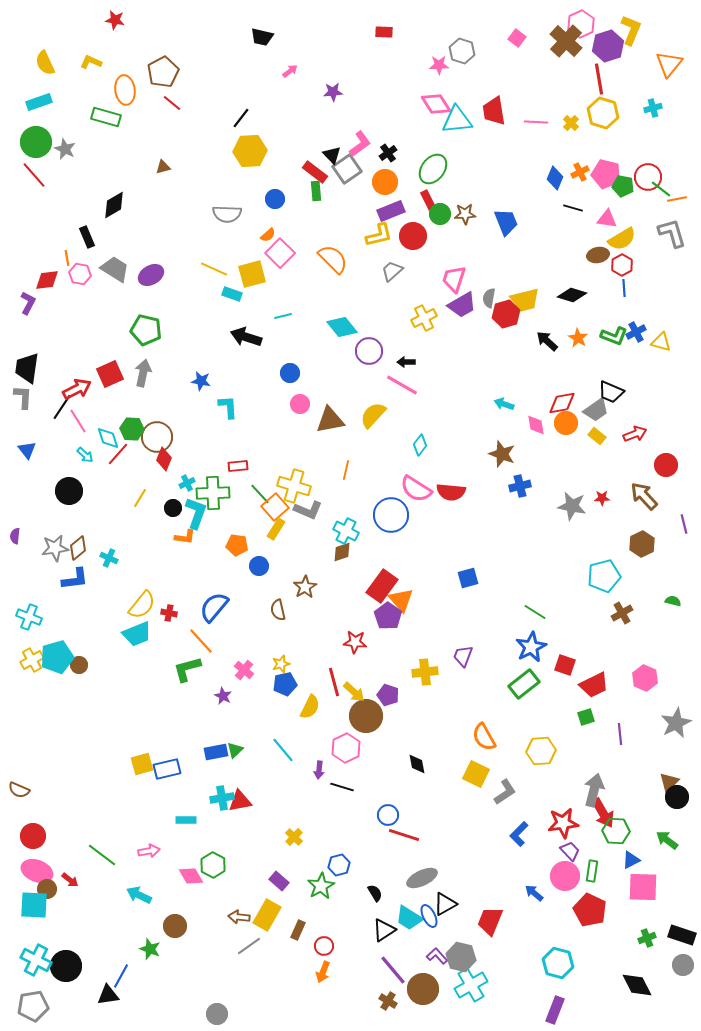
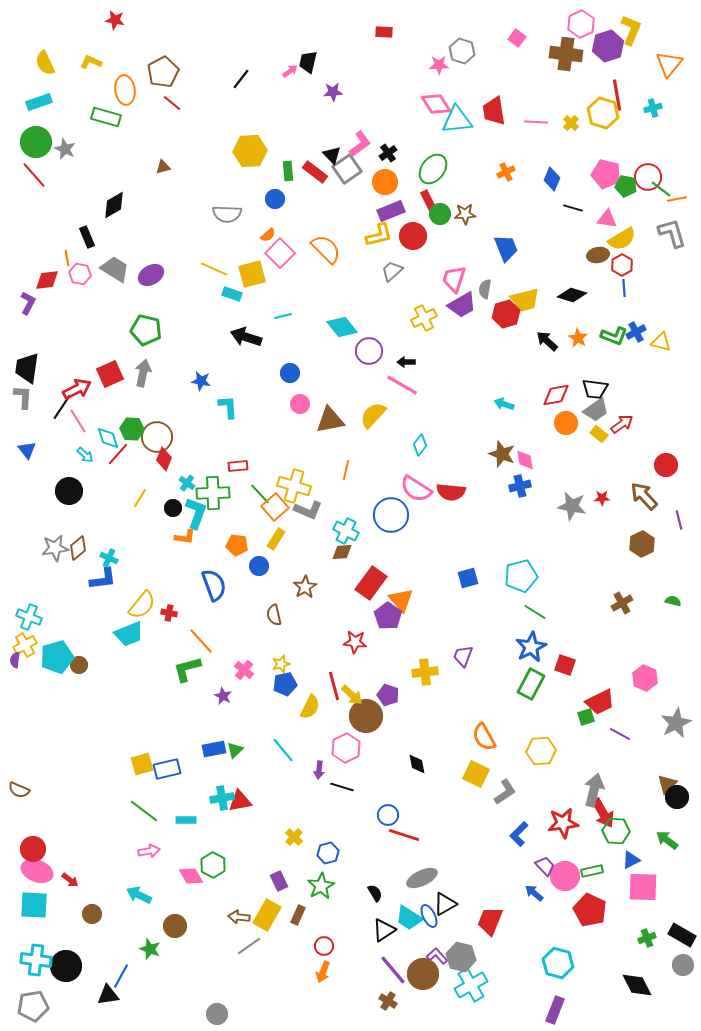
black trapezoid at (262, 37): moved 46 px right, 25 px down; rotated 90 degrees clockwise
brown cross at (566, 41): moved 13 px down; rotated 36 degrees counterclockwise
red line at (599, 79): moved 18 px right, 16 px down
black line at (241, 118): moved 39 px up
orange cross at (580, 172): moved 74 px left
blue diamond at (555, 178): moved 3 px left, 1 px down
green pentagon at (623, 186): moved 3 px right
green rectangle at (316, 191): moved 28 px left, 20 px up
blue trapezoid at (506, 222): moved 26 px down
orange semicircle at (333, 259): moved 7 px left, 10 px up
gray semicircle at (489, 298): moved 4 px left, 9 px up
black trapezoid at (611, 392): moved 16 px left, 3 px up; rotated 16 degrees counterclockwise
red diamond at (562, 403): moved 6 px left, 8 px up
pink diamond at (536, 425): moved 11 px left, 35 px down
red arrow at (635, 434): moved 13 px left, 10 px up; rotated 15 degrees counterclockwise
yellow rectangle at (597, 436): moved 2 px right, 2 px up
cyan cross at (187, 483): rotated 28 degrees counterclockwise
purple line at (684, 524): moved 5 px left, 4 px up
yellow rectangle at (276, 529): moved 10 px down
purple semicircle at (15, 536): moved 124 px down
brown diamond at (342, 552): rotated 15 degrees clockwise
cyan pentagon at (604, 576): moved 83 px left
blue L-shape at (75, 579): moved 28 px right
red rectangle at (382, 586): moved 11 px left, 3 px up
blue semicircle at (214, 607): moved 22 px up; rotated 120 degrees clockwise
brown semicircle at (278, 610): moved 4 px left, 5 px down
brown cross at (622, 613): moved 10 px up
cyan trapezoid at (137, 634): moved 8 px left
yellow cross at (32, 660): moved 7 px left, 15 px up
red line at (334, 682): moved 4 px down
green rectangle at (524, 684): moved 7 px right; rotated 24 degrees counterclockwise
red trapezoid at (594, 685): moved 6 px right, 17 px down
yellow arrow at (354, 692): moved 2 px left, 3 px down
purple line at (620, 734): rotated 55 degrees counterclockwise
blue rectangle at (216, 752): moved 2 px left, 3 px up
brown triangle at (669, 782): moved 2 px left, 2 px down
red circle at (33, 836): moved 13 px down
purple trapezoid at (570, 851): moved 25 px left, 15 px down
green line at (102, 855): moved 42 px right, 44 px up
blue hexagon at (339, 865): moved 11 px left, 12 px up
green rectangle at (592, 871): rotated 70 degrees clockwise
purple rectangle at (279, 881): rotated 24 degrees clockwise
brown circle at (47, 889): moved 45 px right, 25 px down
brown rectangle at (298, 930): moved 15 px up
black rectangle at (682, 935): rotated 12 degrees clockwise
cyan cross at (36, 960): rotated 20 degrees counterclockwise
brown circle at (423, 989): moved 15 px up
